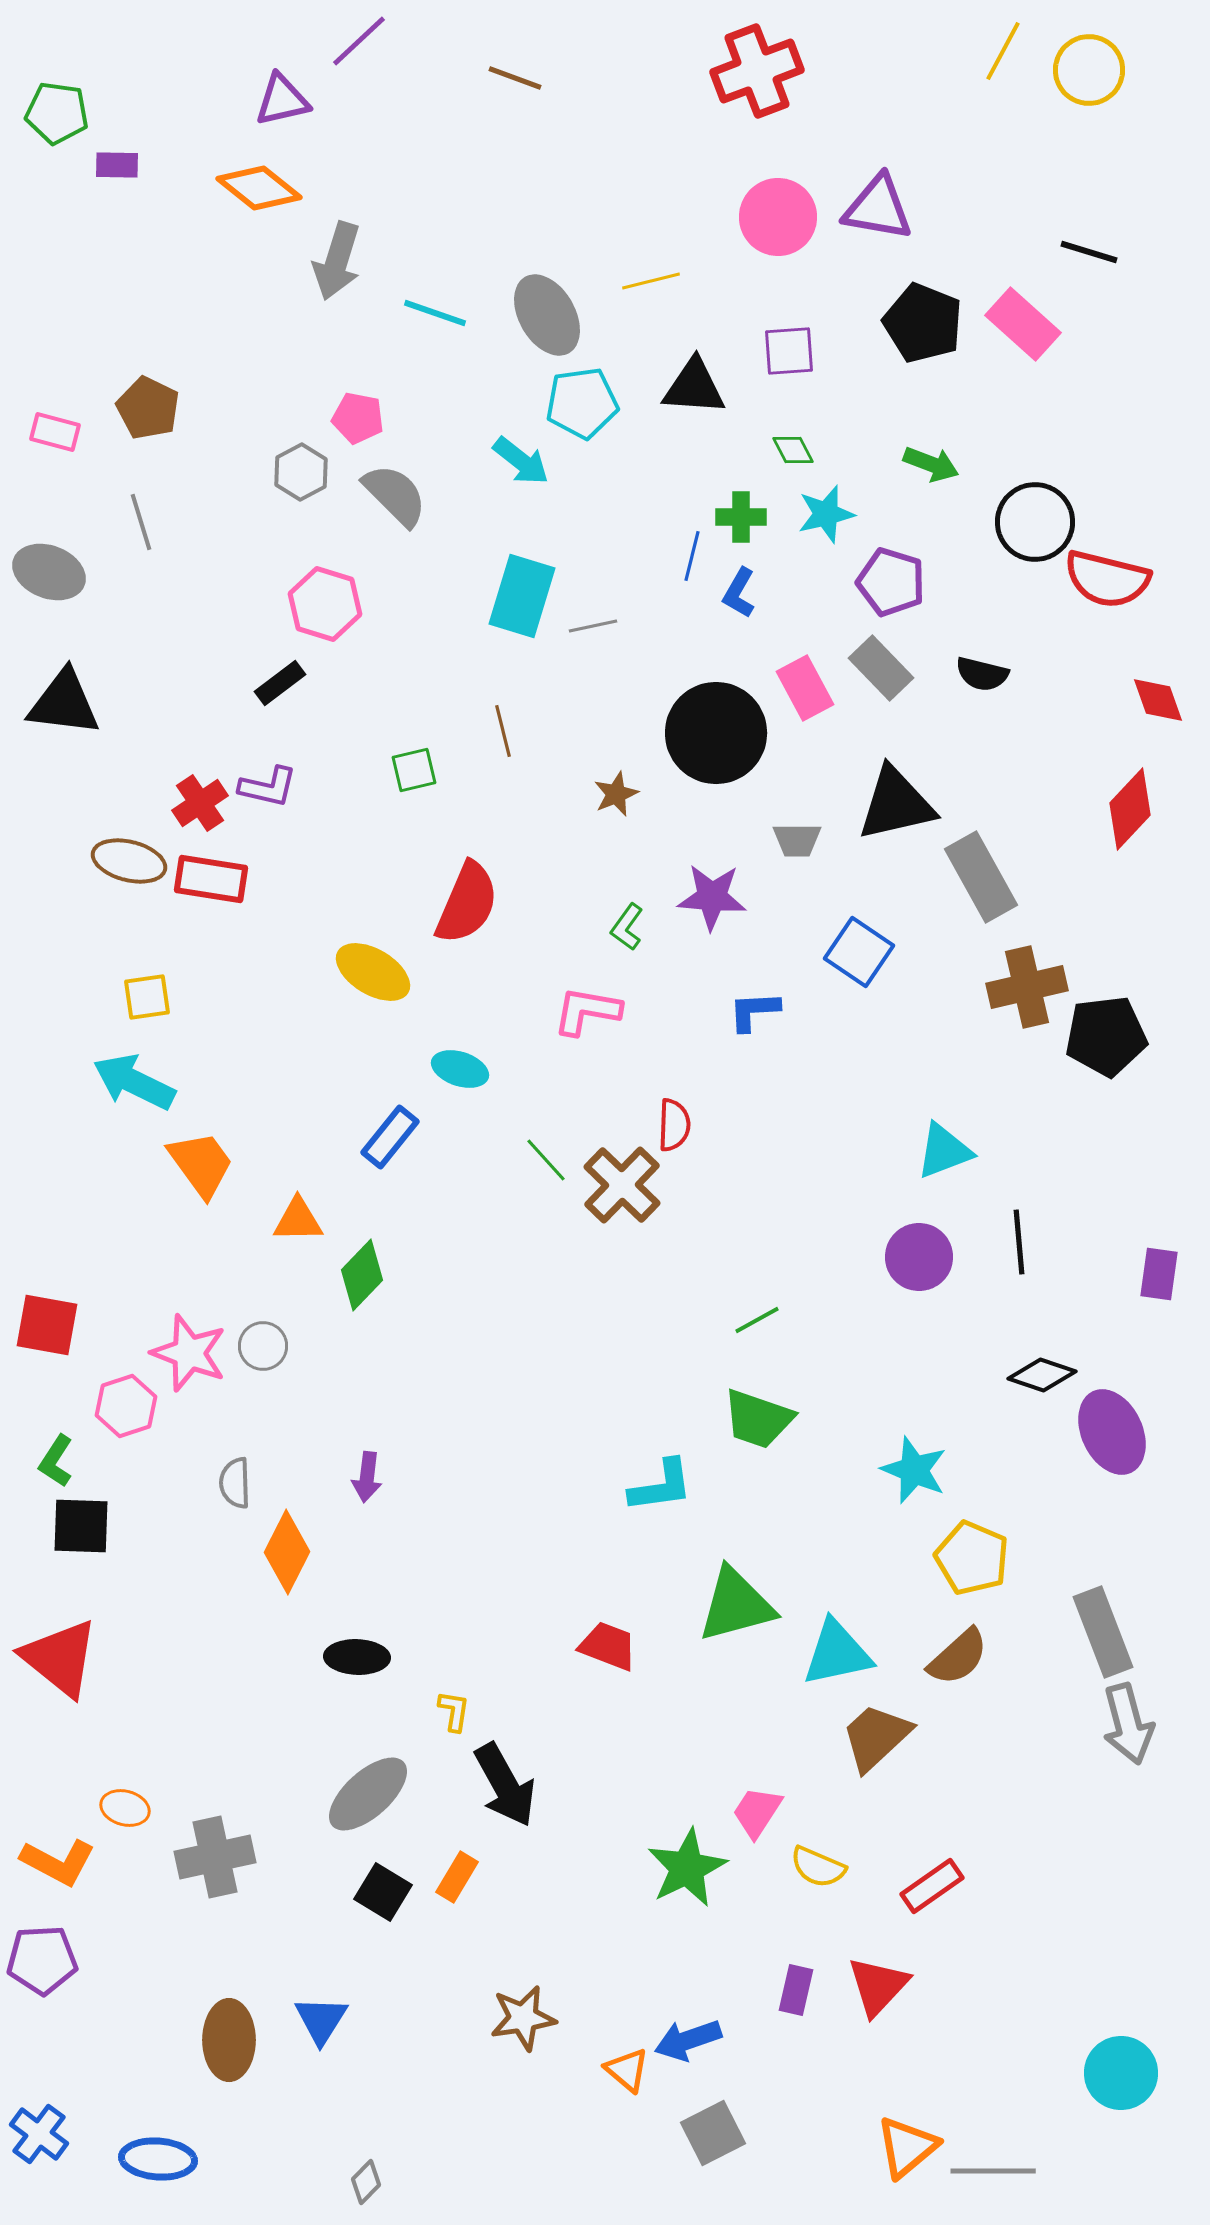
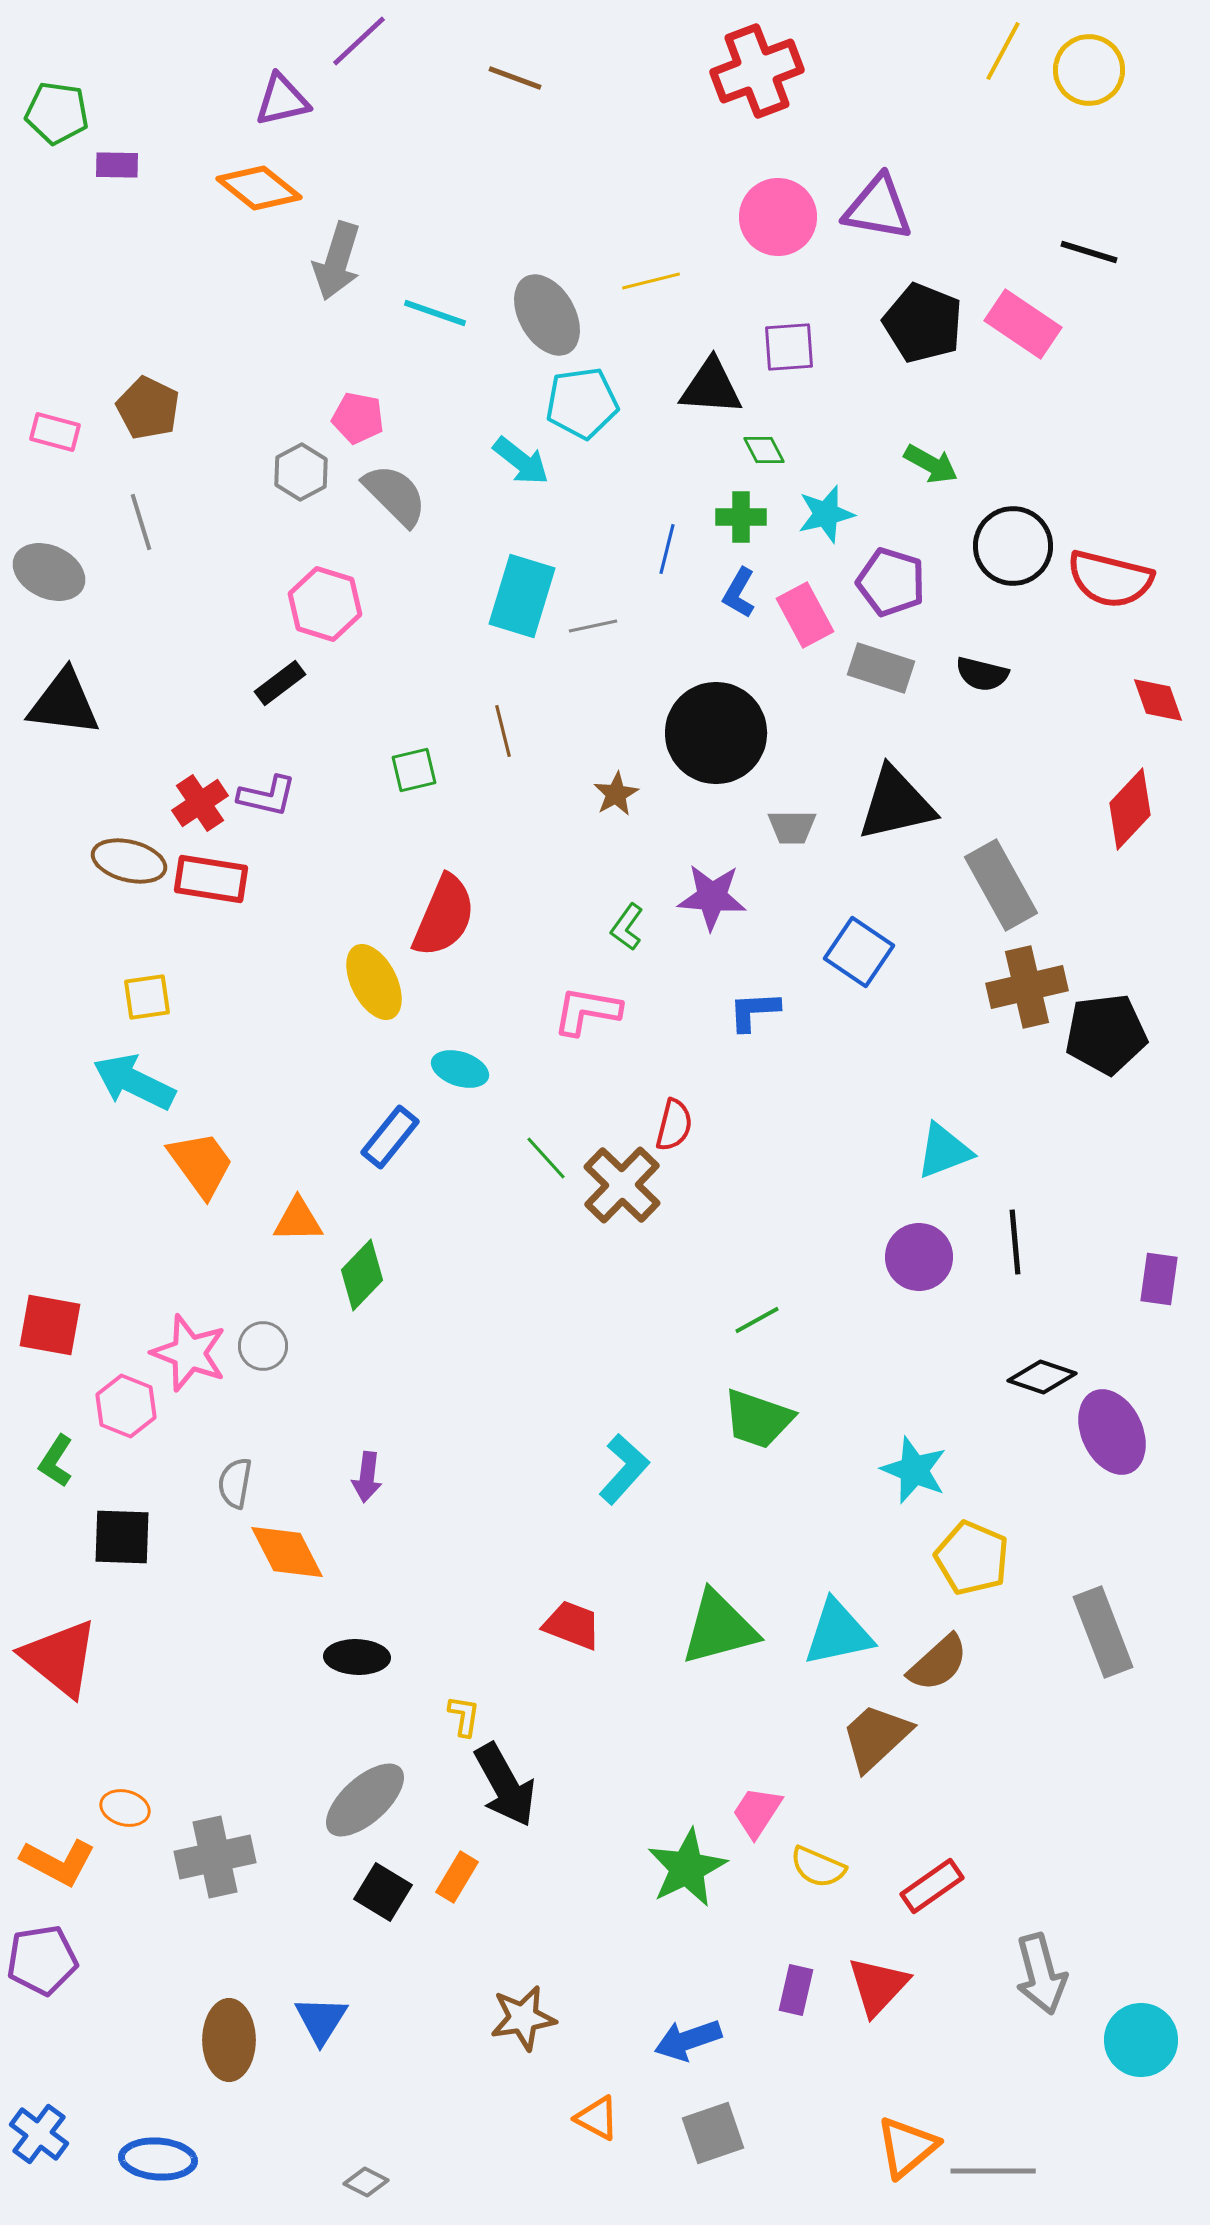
pink rectangle at (1023, 324): rotated 8 degrees counterclockwise
purple square at (789, 351): moved 4 px up
black triangle at (694, 387): moved 17 px right
green diamond at (793, 450): moved 29 px left
green arrow at (931, 464): rotated 8 degrees clockwise
black circle at (1035, 522): moved 22 px left, 24 px down
blue line at (692, 556): moved 25 px left, 7 px up
gray ellipse at (49, 572): rotated 4 degrees clockwise
red semicircle at (1107, 579): moved 3 px right
gray rectangle at (881, 668): rotated 28 degrees counterclockwise
pink rectangle at (805, 688): moved 73 px up
purple L-shape at (268, 787): moved 1 px left, 9 px down
brown star at (616, 794): rotated 6 degrees counterclockwise
gray trapezoid at (797, 840): moved 5 px left, 13 px up
gray rectangle at (981, 877): moved 20 px right, 8 px down
red semicircle at (467, 903): moved 23 px left, 13 px down
yellow ellipse at (373, 972): moved 1 px right, 10 px down; rotated 32 degrees clockwise
black pentagon at (1106, 1036): moved 2 px up
red semicircle at (674, 1125): rotated 12 degrees clockwise
green line at (546, 1160): moved 2 px up
black line at (1019, 1242): moved 4 px left
purple rectangle at (1159, 1274): moved 5 px down
red square at (47, 1325): moved 3 px right
black diamond at (1042, 1375): moved 2 px down
pink hexagon at (126, 1406): rotated 20 degrees counterclockwise
gray semicircle at (235, 1483): rotated 12 degrees clockwise
cyan L-shape at (661, 1486): moved 37 px left, 17 px up; rotated 40 degrees counterclockwise
black square at (81, 1526): moved 41 px right, 11 px down
orange diamond at (287, 1552): rotated 54 degrees counterclockwise
green triangle at (736, 1605): moved 17 px left, 23 px down
red trapezoid at (608, 1646): moved 36 px left, 21 px up
cyan triangle at (837, 1653): moved 1 px right, 20 px up
brown semicircle at (958, 1657): moved 20 px left, 6 px down
yellow L-shape at (454, 1711): moved 10 px right, 5 px down
gray arrow at (1128, 1724): moved 87 px left, 250 px down
gray ellipse at (368, 1794): moved 3 px left, 6 px down
purple pentagon at (42, 1960): rotated 6 degrees counterclockwise
orange triangle at (627, 2070): moved 30 px left, 48 px down; rotated 12 degrees counterclockwise
cyan circle at (1121, 2073): moved 20 px right, 33 px up
gray square at (713, 2133): rotated 8 degrees clockwise
gray diamond at (366, 2182): rotated 72 degrees clockwise
